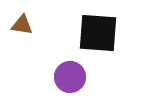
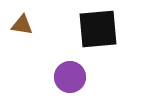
black square: moved 4 px up; rotated 9 degrees counterclockwise
